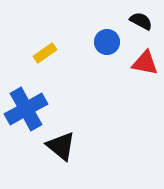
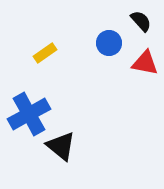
black semicircle: rotated 20 degrees clockwise
blue circle: moved 2 px right, 1 px down
blue cross: moved 3 px right, 5 px down
